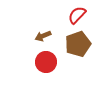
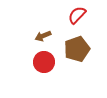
brown pentagon: moved 1 px left, 5 px down
red circle: moved 2 px left
